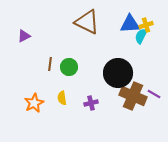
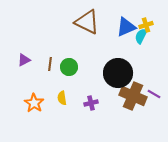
blue triangle: moved 4 px left, 3 px down; rotated 20 degrees counterclockwise
purple triangle: moved 24 px down
orange star: rotated 12 degrees counterclockwise
